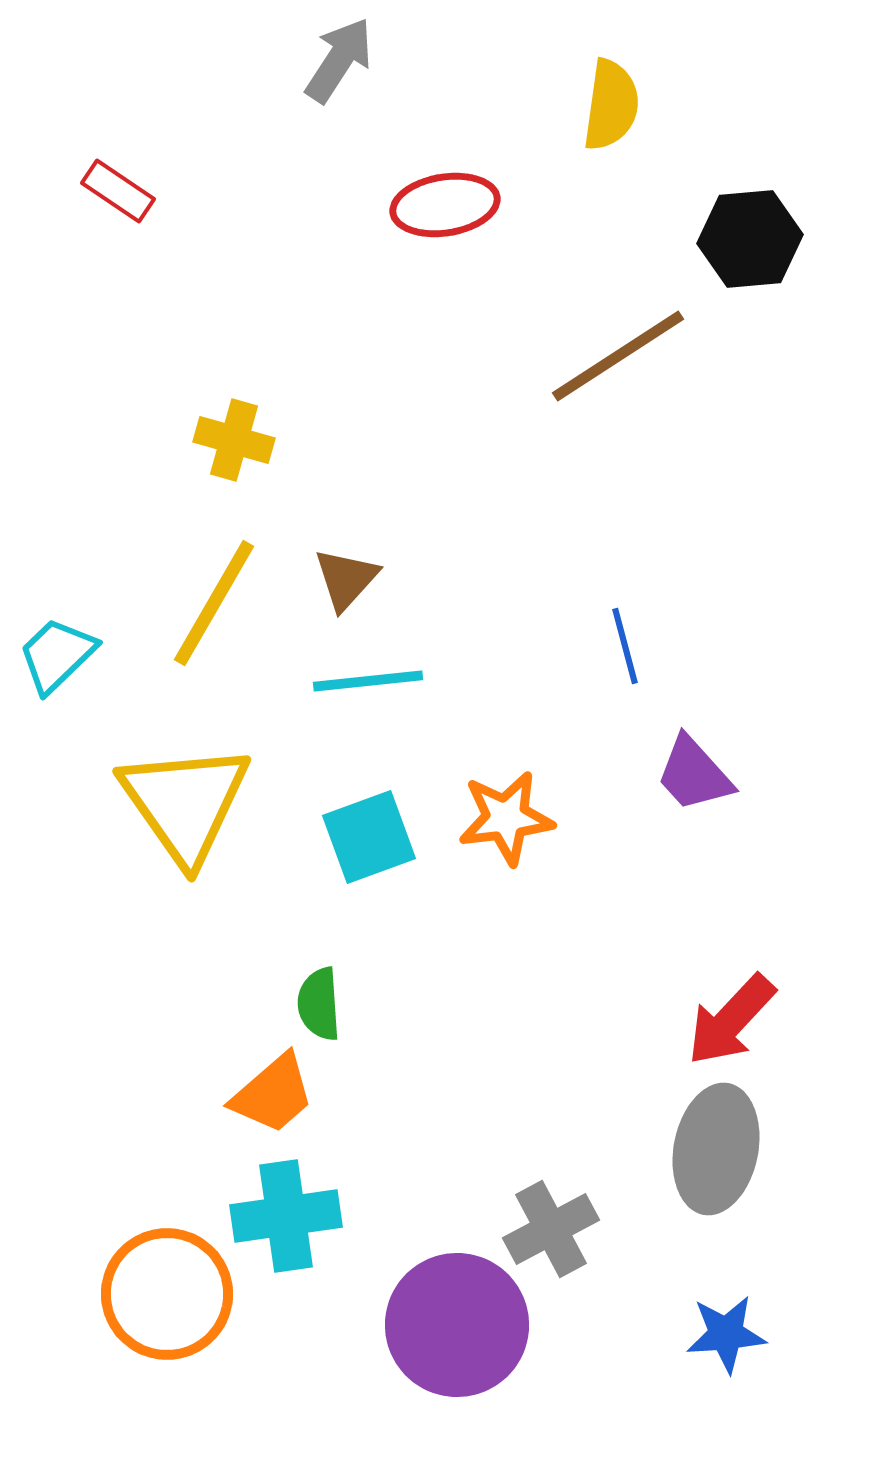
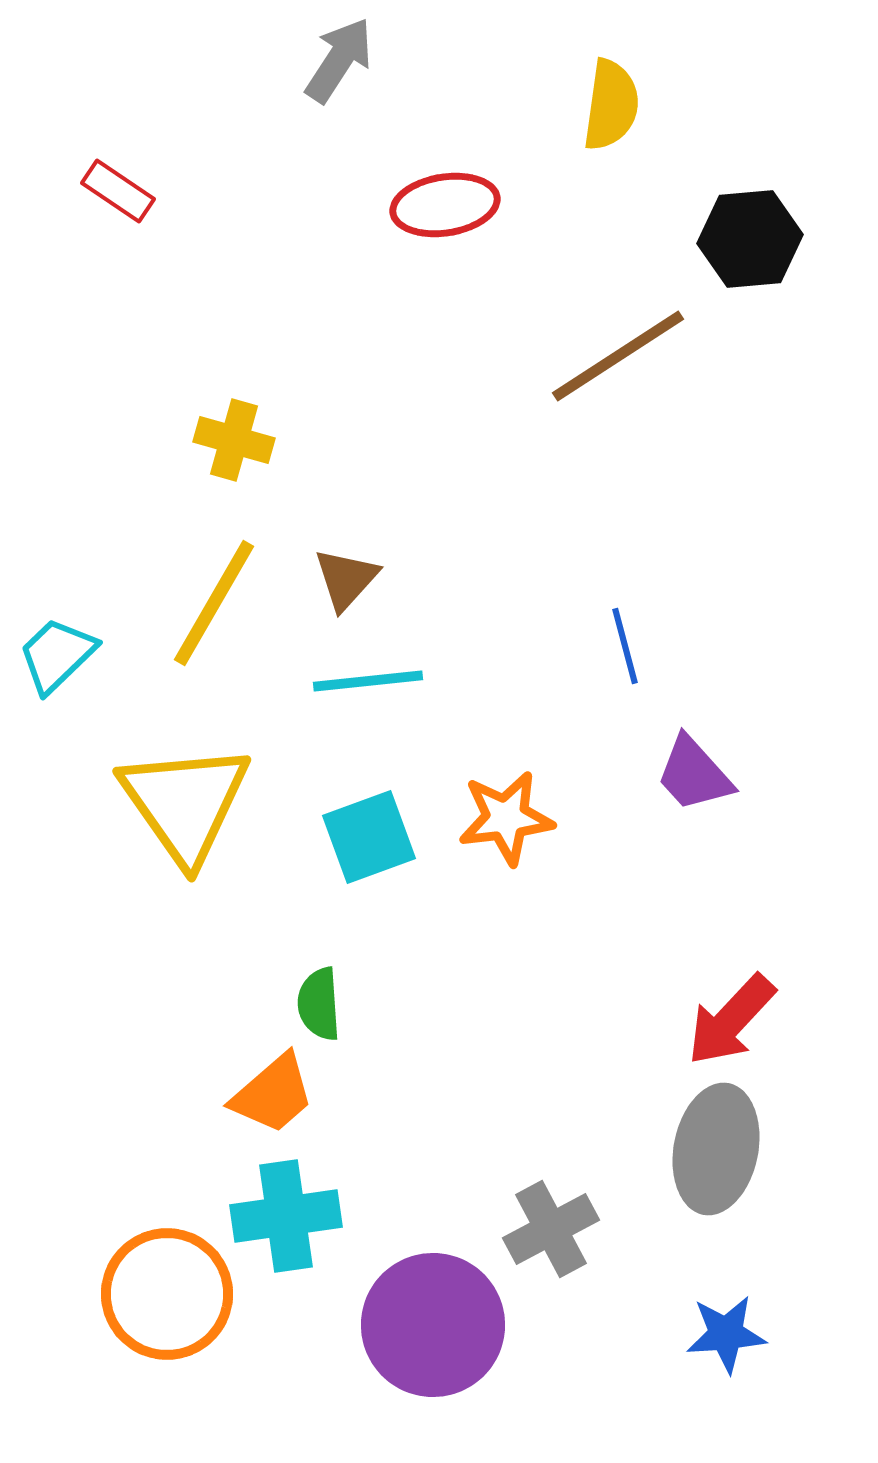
purple circle: moved 24 px left
